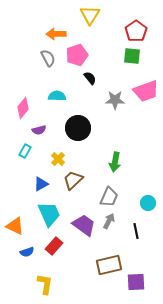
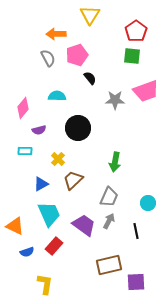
cyan rectangle: rotated 64 degrees clockwise
